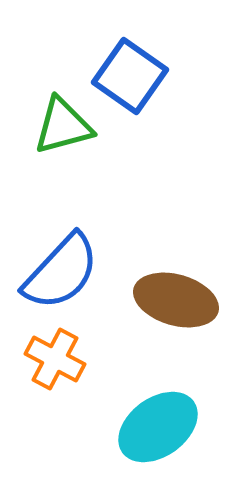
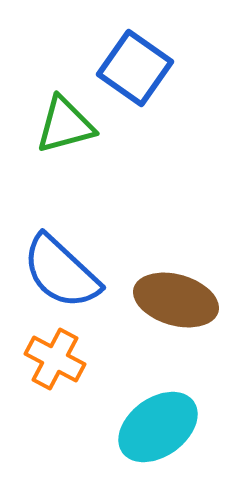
blue square: moved 5 px right, 8 px up
green triangle: moved 2 px right, 1 px up
blue semicircle: rotated 90 degrees clockwise
